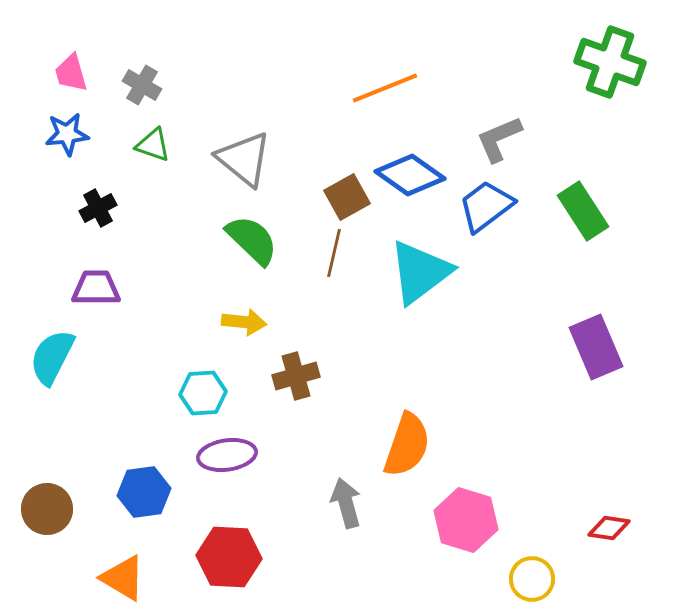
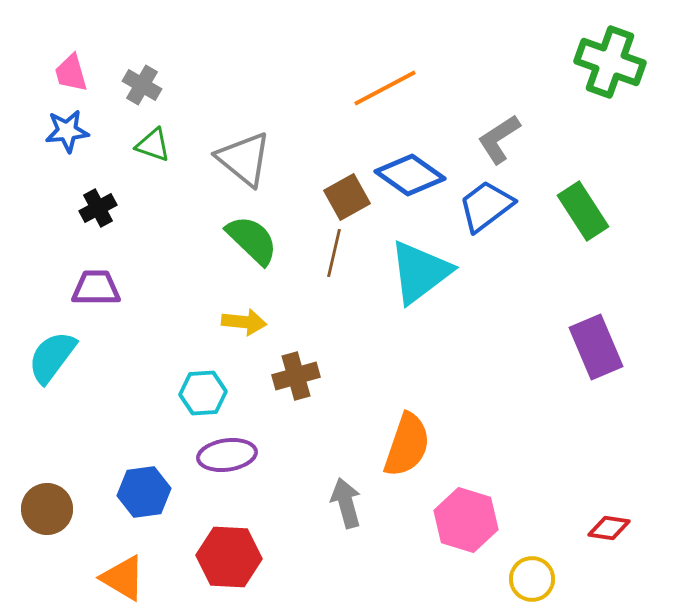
orange line: rotated 6 degrees counterclockwise
blue star: moved 3 px up
gray L-shape: rotated 10 degrees counterclockwise
cyan semicircle: rotated 10 degrees clockwise
